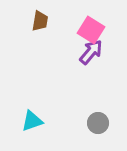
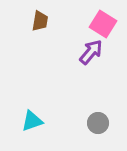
pink square: moved 12 px right, 6 px up
